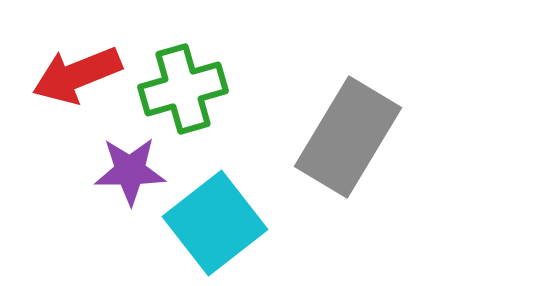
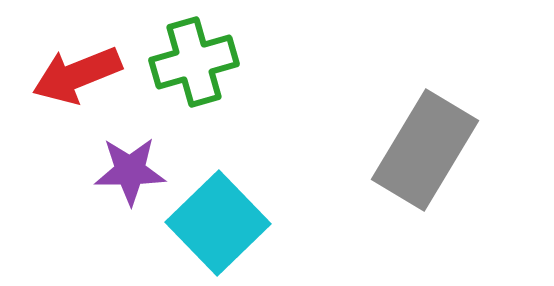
green cross: moved 11 px right, 27 px up
gray rectangle: moved 77 px right, 13 px down
cyan square: moved 3 px right; rotated 6 degrees counterclockwise
